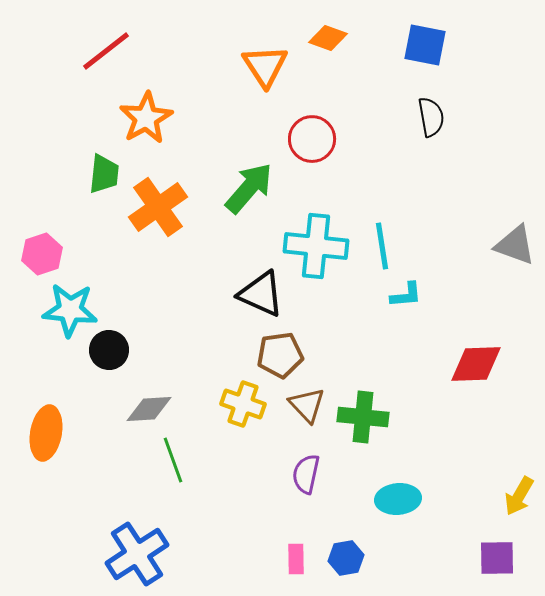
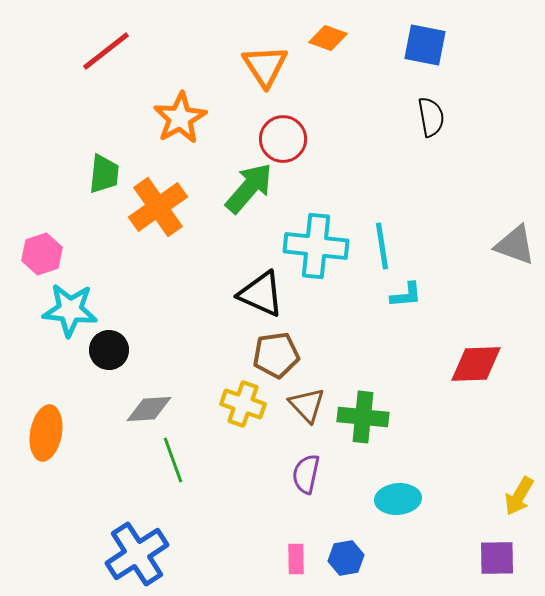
orange star: moved 34 px right
red circle: moved 29 px left
brown pentagon: moved 4 px left
